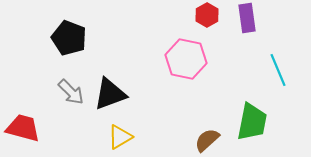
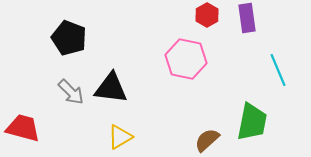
black triangle: moved 1 px right, 6 px up; rotated 27 degrees clockwise
